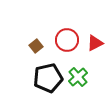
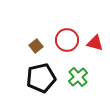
red triangle: rotated 42 degrees clockwise
black pentagon: moved 7 px left
